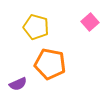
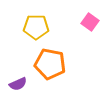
pink square: rotated 12 degrees counterclockwise
yellow pentagon: rotated 15 degrees counterclockwise
